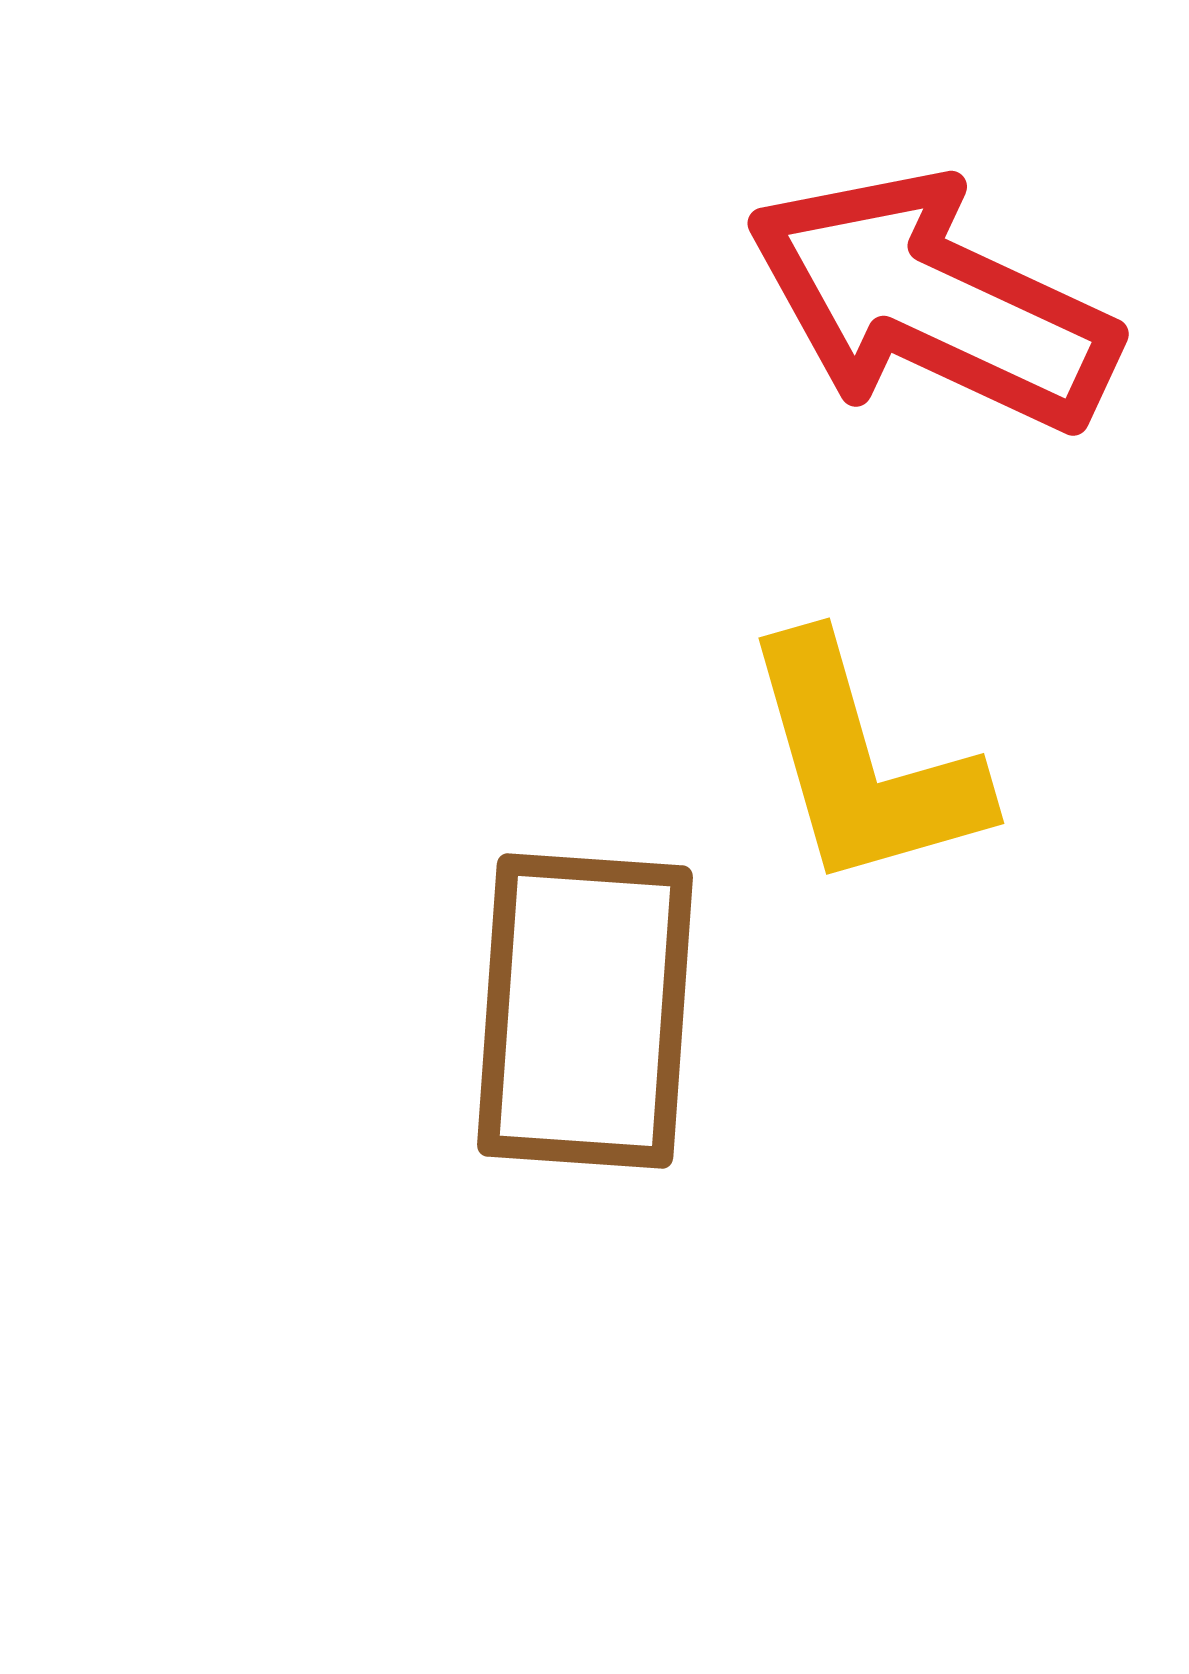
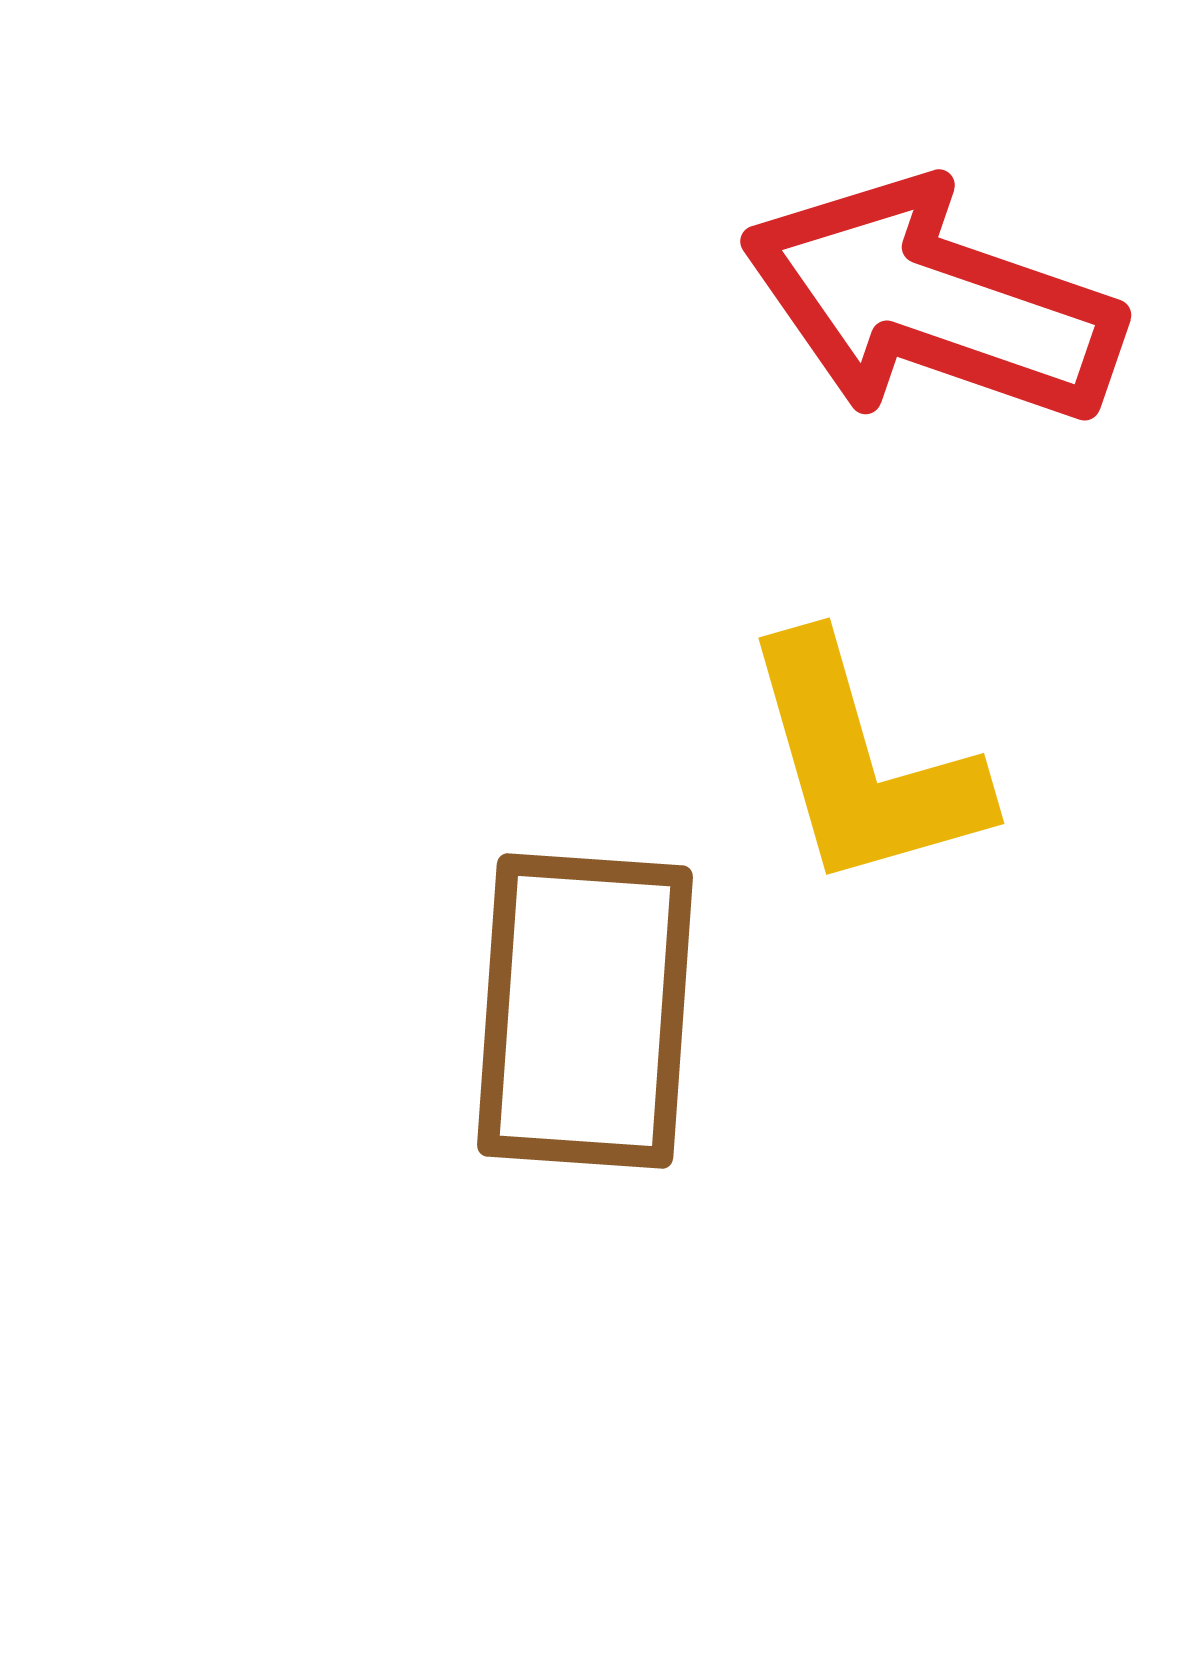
red arrow: rotated 6 degrees counterclockwise
